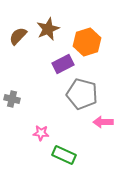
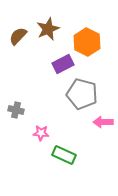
orange hexagon: rotated 16 degrees counterclockwise
gray cross: moved 4 px right, 11 px down
